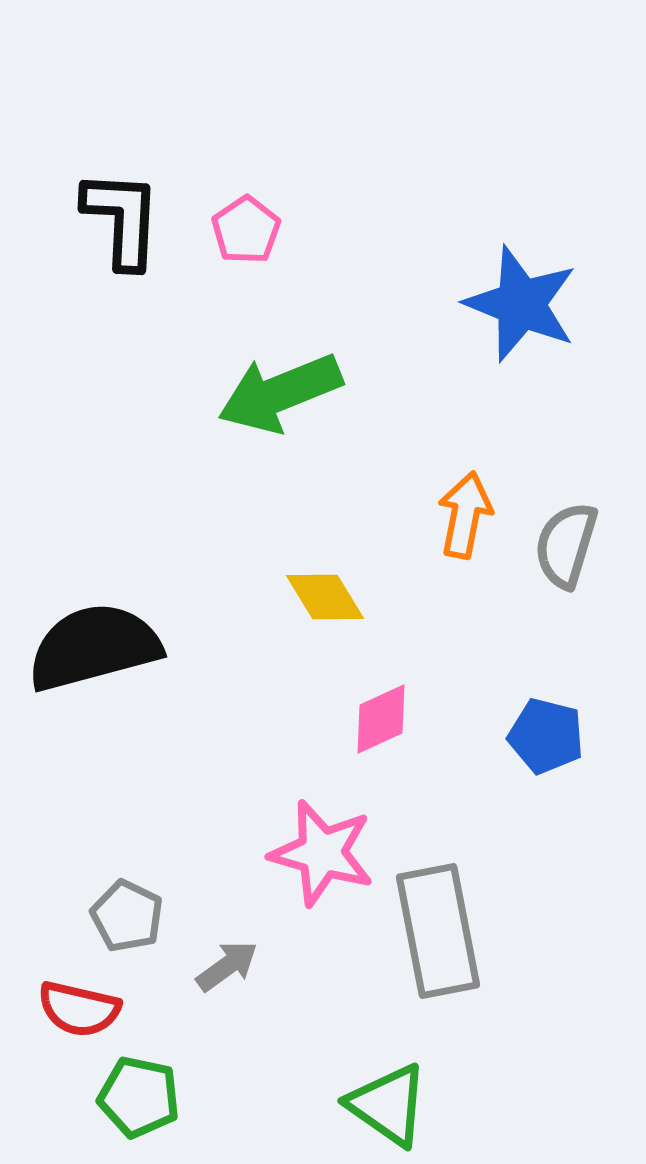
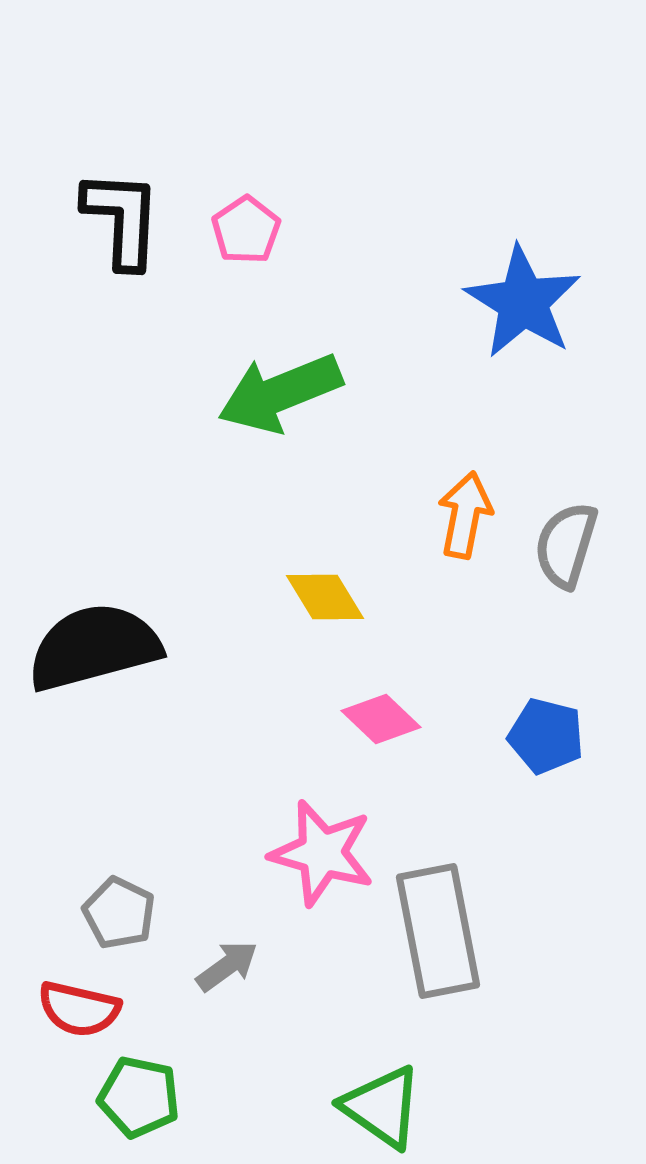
blue star: moved 2 px right, 2 px up; rotated 10 degrees clockwise
pink diamond: rotated 68 degrees clockwise
gray pentagon: moved 8 px left, 3 px up
green triangle: moved 6 px left, 2 px down
